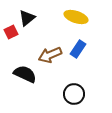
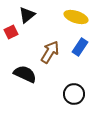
black triangle: moved 3 px up
blue rectangle: moved 2 px right, 2 px up
brown arrow: moved 3 px up; rotated 145 degrees clockwise
